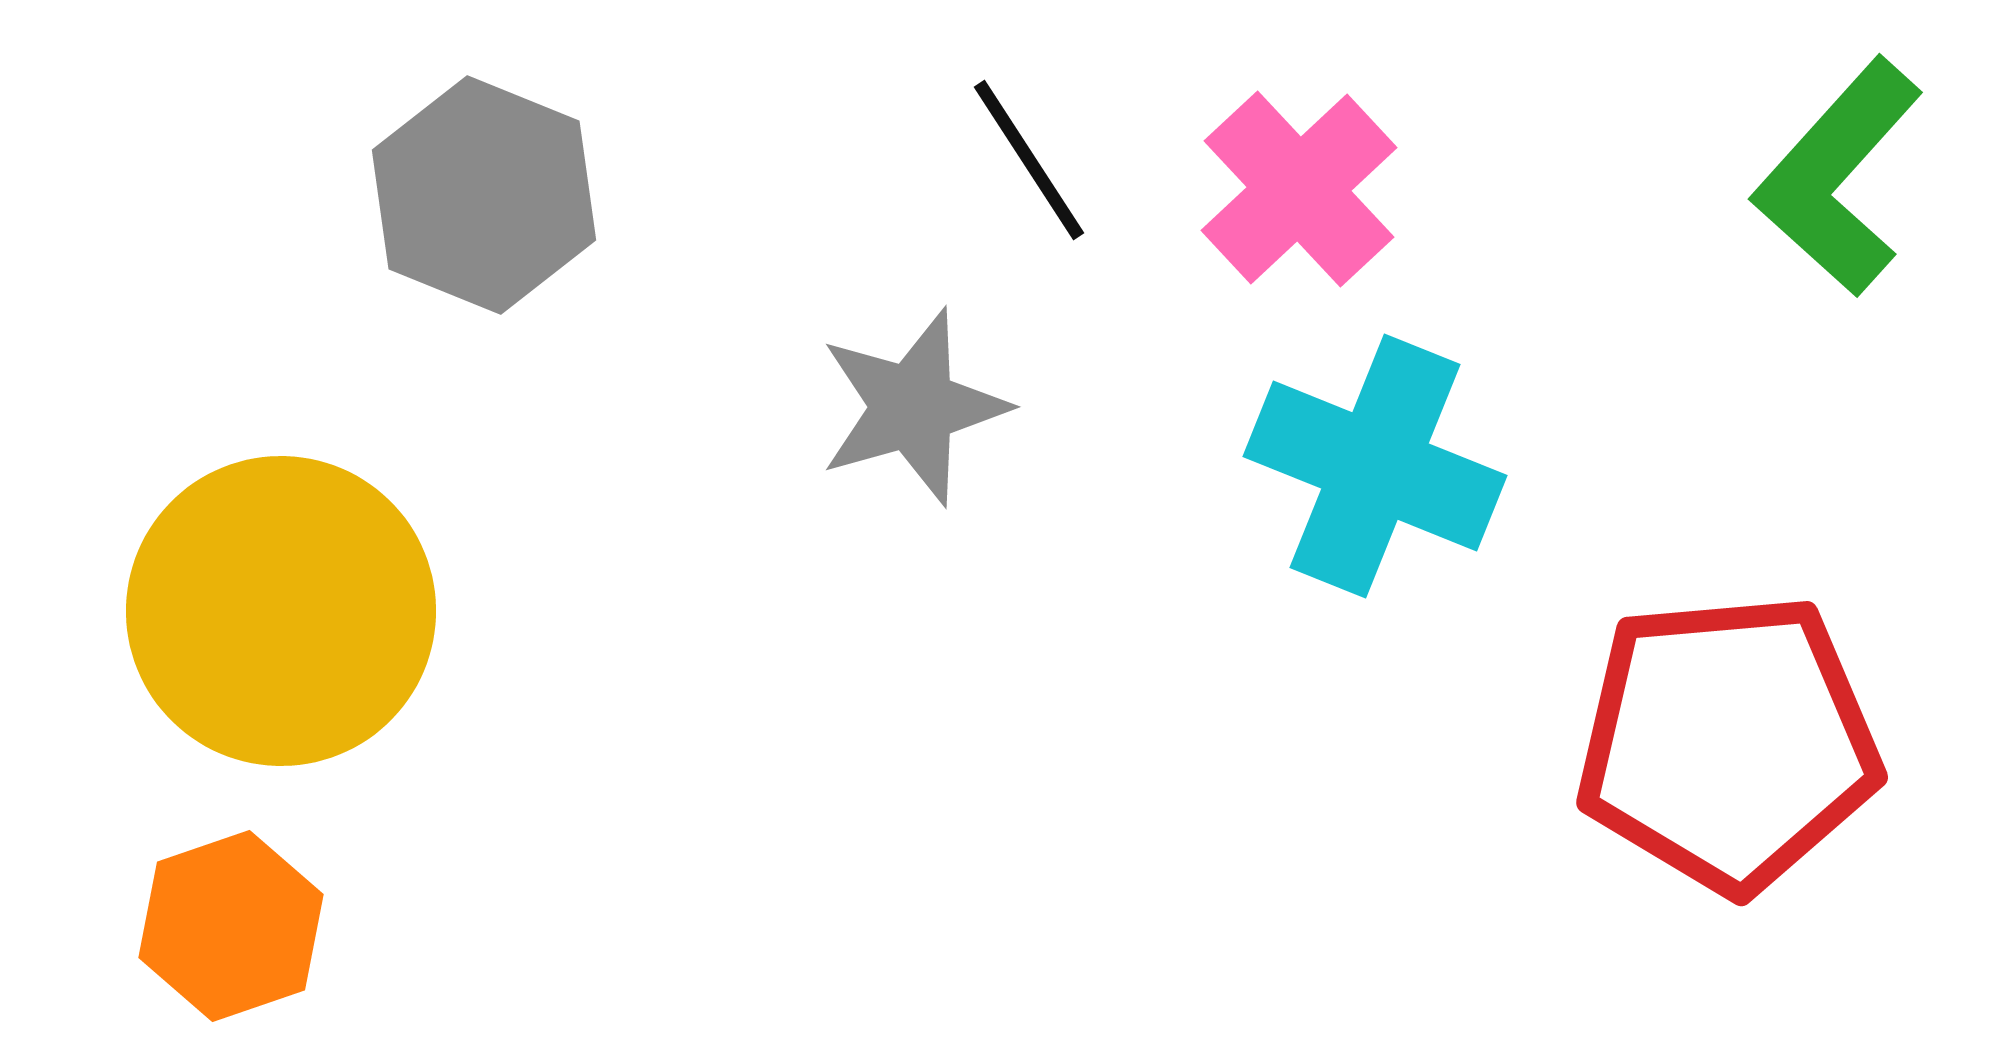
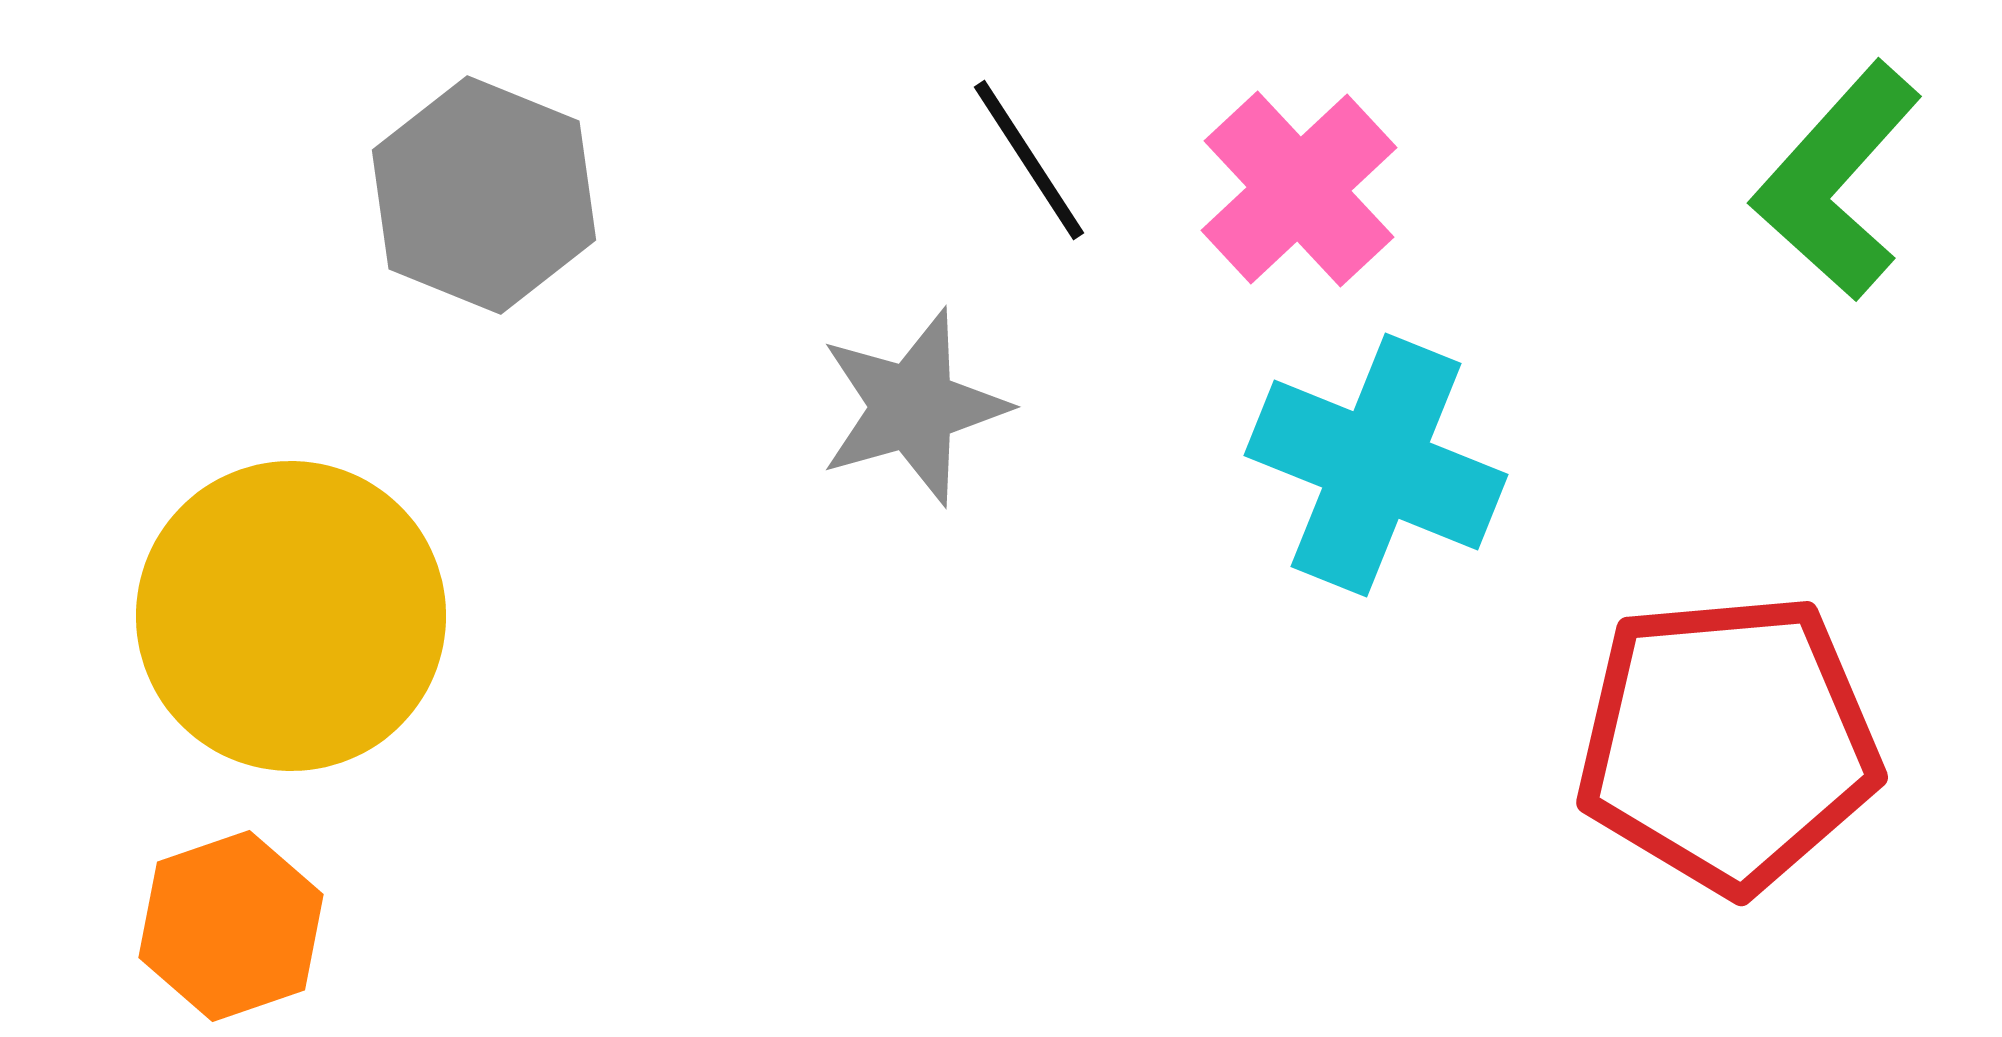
green L-shape: moved 1 px left, 4 px down
cyan cross: moved 1 px right, 1 px up
yellow circle: moved 10 px right, 5 px down
